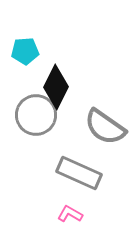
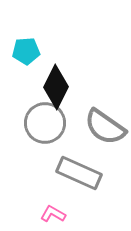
cyan pentagon: moved 1 px right
gray circle: moved 9 px right, 8 px down
pink L-shape: moved 17 px left
